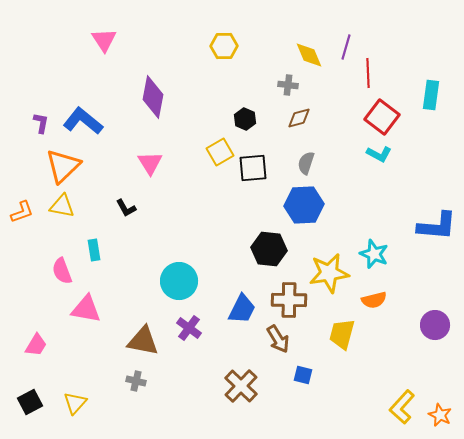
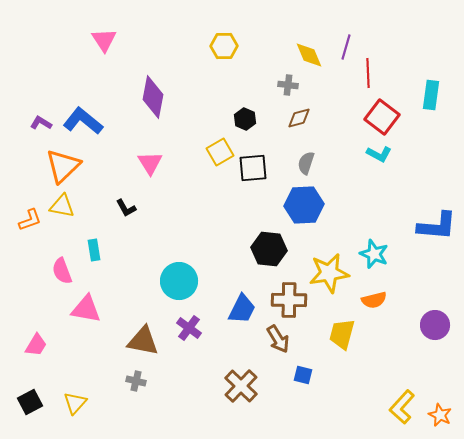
purple L-shape at (41, 123): rotated 70 degrees counterclockwise
orange L-shape at (22, 212): moved 8 px right, 8 px down
